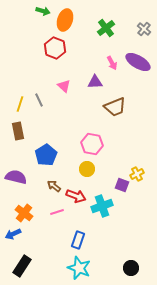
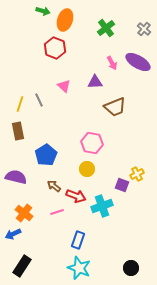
pink hexagon: moved 1 px up
